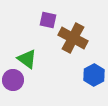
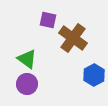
brown cross: rotated 8 degrees clockwise
purple circle: moved 14 px right, 4 px down
